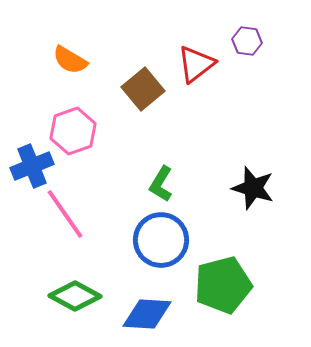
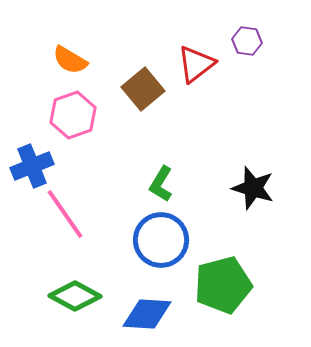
pink hexagon: moved 16 px up
